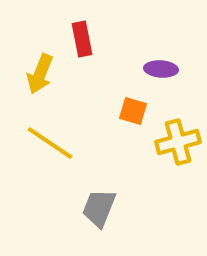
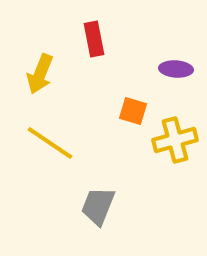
red rectangle: moved 12 px right
purple ellipse: moved 15 px right
yellow cross: moved 3 px left, 2 px up
gray trapezoid: moved 1 px left, 2 px up
